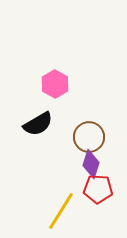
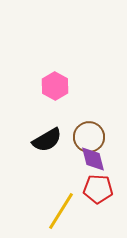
pink hexagon: moved 2 px down
black semicircle: moved 9 px right, 16 px down
purple diamond: moved 2 px right, 5 px up; rotated 32 degrees counterclockwise
